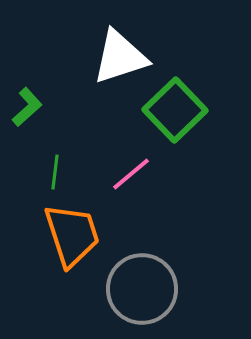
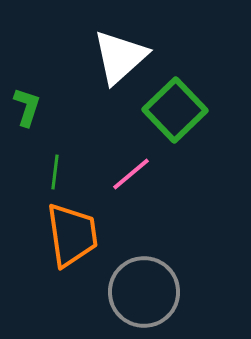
white triangle: rotated 24 degrees counterclockwise
green L-shape: rotated 30 degrees counterclockwise
orange trapezoid: rotated 10 degrees clockwise
gray circle: moved 2 px right, 3 px down
